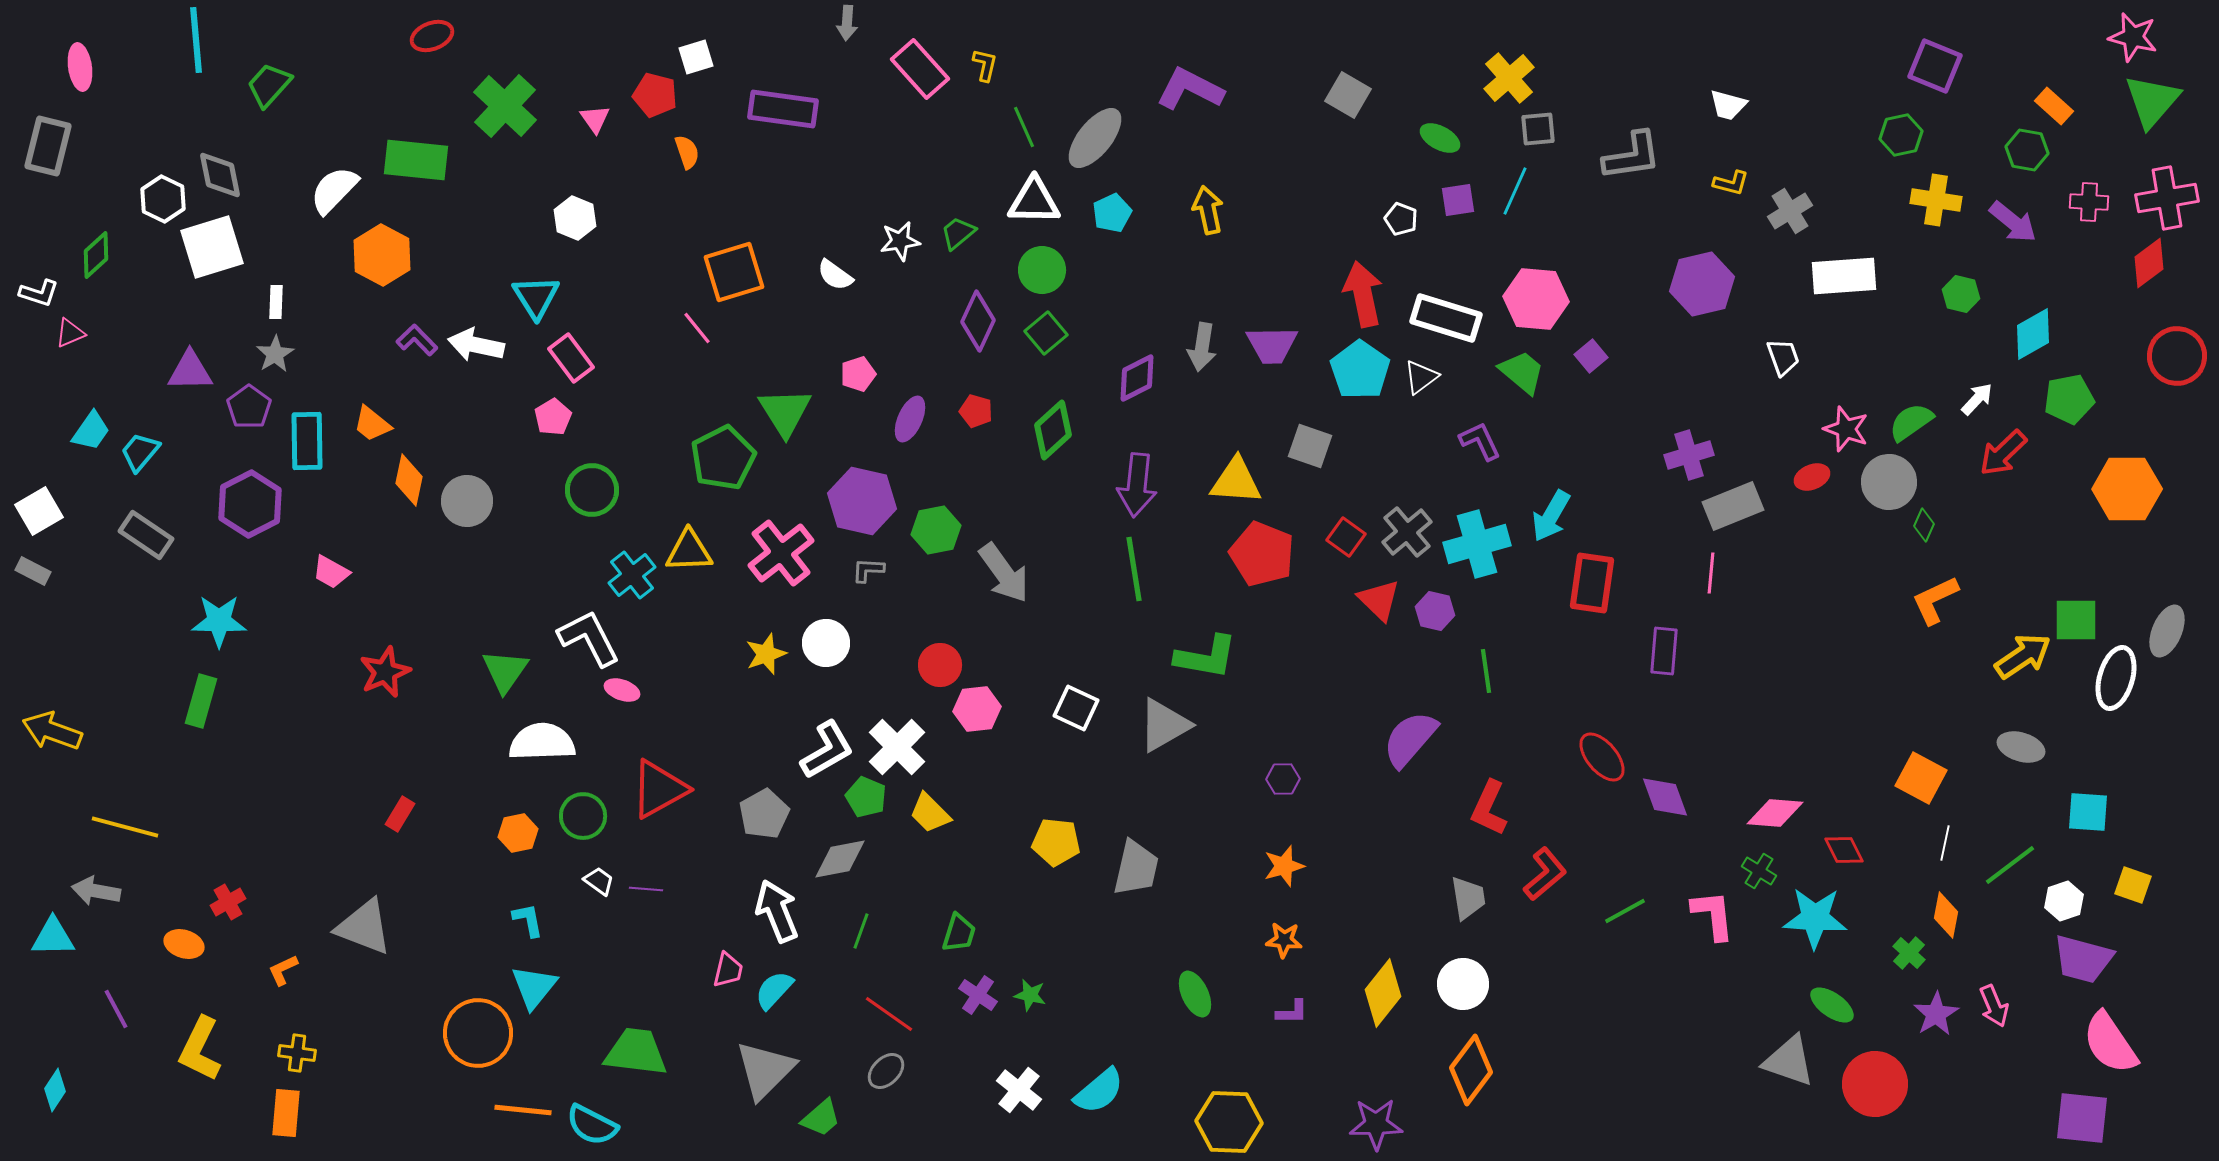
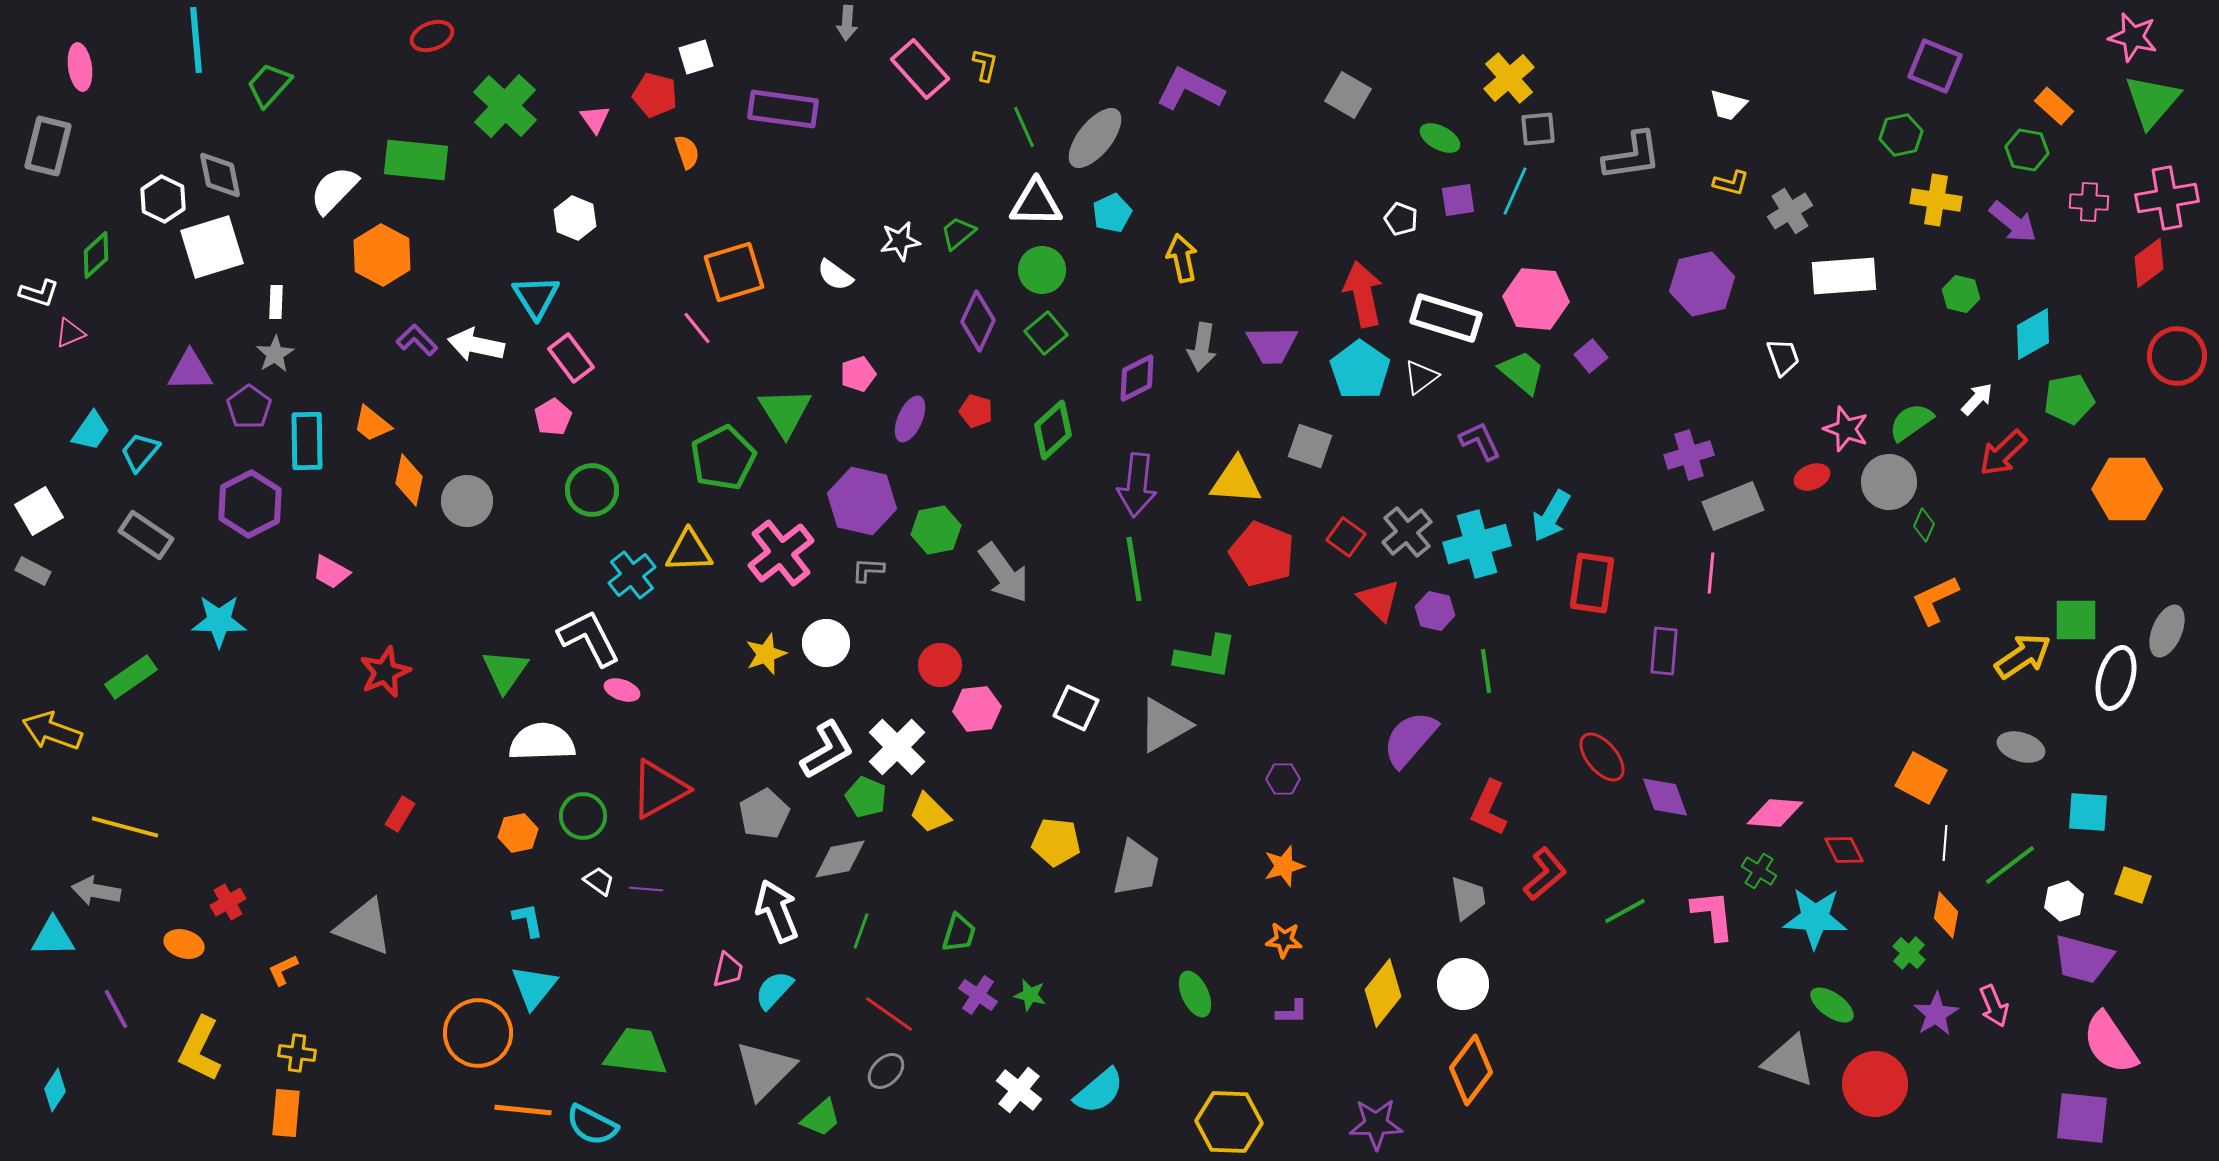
white triangle at (1034, 201): moved 2 px right, 2 px down
yellow arrow at (1208, 210): moved 26 px left, 48 px down
green rectangle at (201, 701): moved 70 px left, 24 px up; rotated 39 degrees clockwise
white line at (1945, 843): rotated 8 degrees counterclockwise
